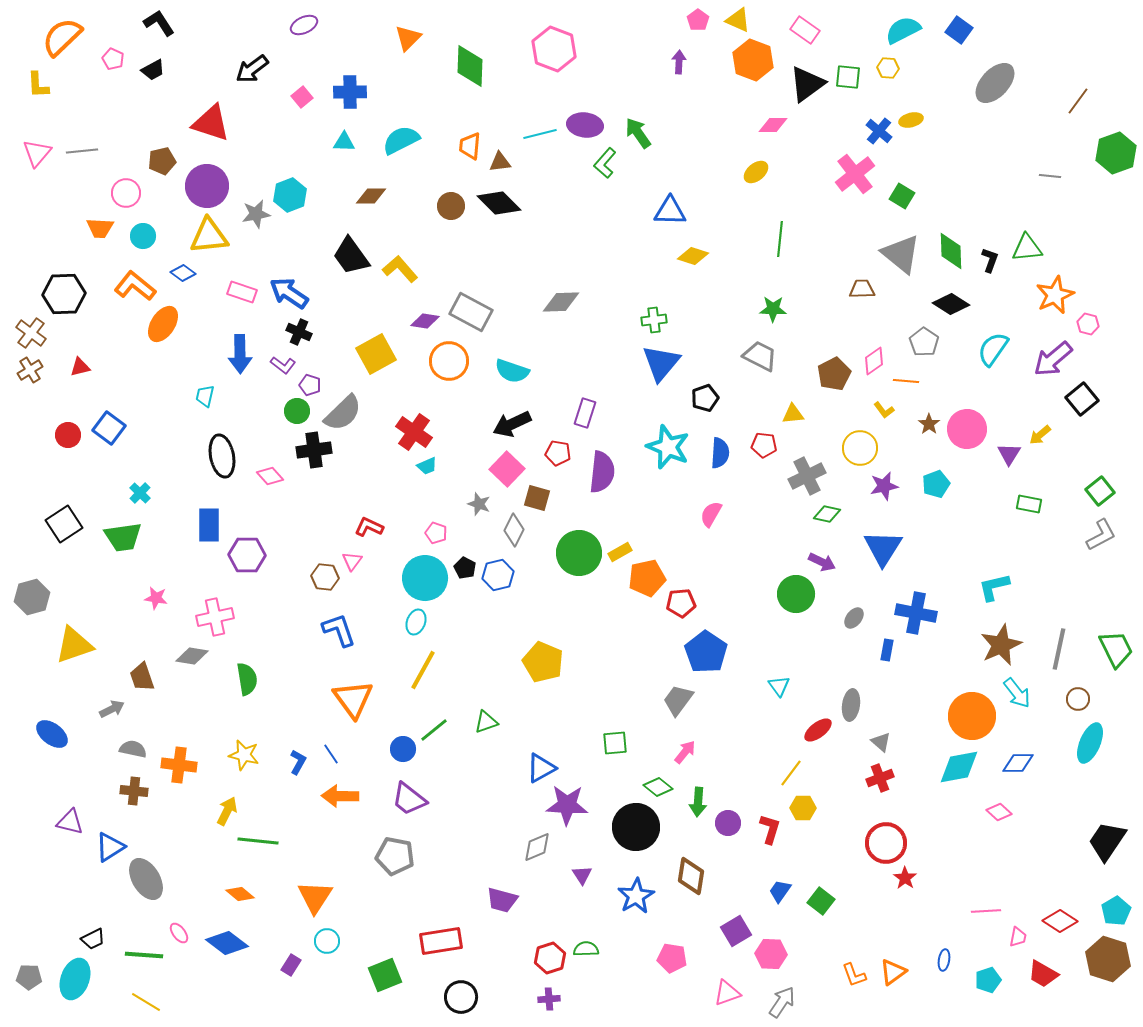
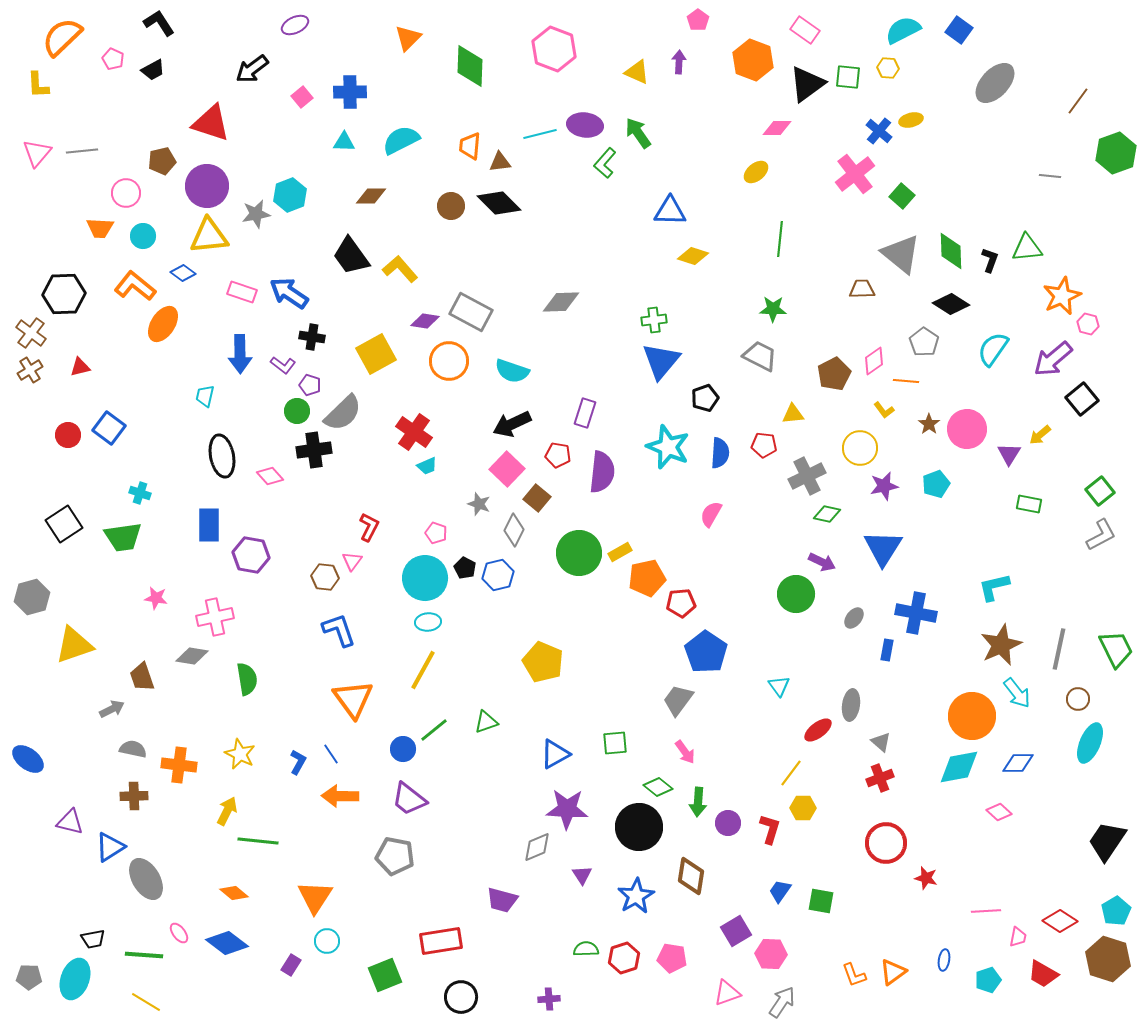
yellow triangle at (738, 20): moved 101 px left, 52 px down
purple ellipse at (304, 25): moved 9 px left
pink diamond at (773, 125): moved 4 px right, 3 px down
green square at (902, 196): rotated 10 degrees clockwise
orange star at (1055, 295): moved 7 px right, 1 px down
black cross at (299, 332): moved 13 px right, 5 px down; rotated 15 degrees counterclockwise
blue triangle at (661, 363): moved 2 px up
red pentagon at (558, 453): moved 2 px down
cyan cross at (140, 493): rotated 25 degrees counterclockwise
brown square at (537, 498): rotated 24 degrees clockwise
red L-shape at (369, 527): rotated 92 degrees clockwise
purple hexagon at (247, 555): moved 4 px right; rotated 9 degrees clockwise
cyan ellipse at (416, 622): moved 12 px right; rotated 65 degrees clockwise
blue ellipse at (52, 734): moved 24 px left, 25 px down
pink arrow at (685, 752): rotated 105 degrees clockwise
yellow star at (244, 755): moved 4 px left, 1 px up; rotated 12 degrees clockwise
blue triangle at (541, 768): moved 14 px right, 14 px up
brown cross at (134, 791): moved 5 px down; rotated 8 degrees counterclockwise
purple star at (567, 805): moved 4 px down
black circle at (636, 827): moved 3 px right
red star at (905, 878): moved 21 px right; rotated 20 degrees counterclockwise
orange diamond at (240, 894): moved 6 px left, 1 px up
green square at (821, 901): rotated 28 degrees counterclockwise
black trapezoid at (93, 939): rotated 15 degrees clockwise
red hexagon at (550, 958): moved 74 px right
